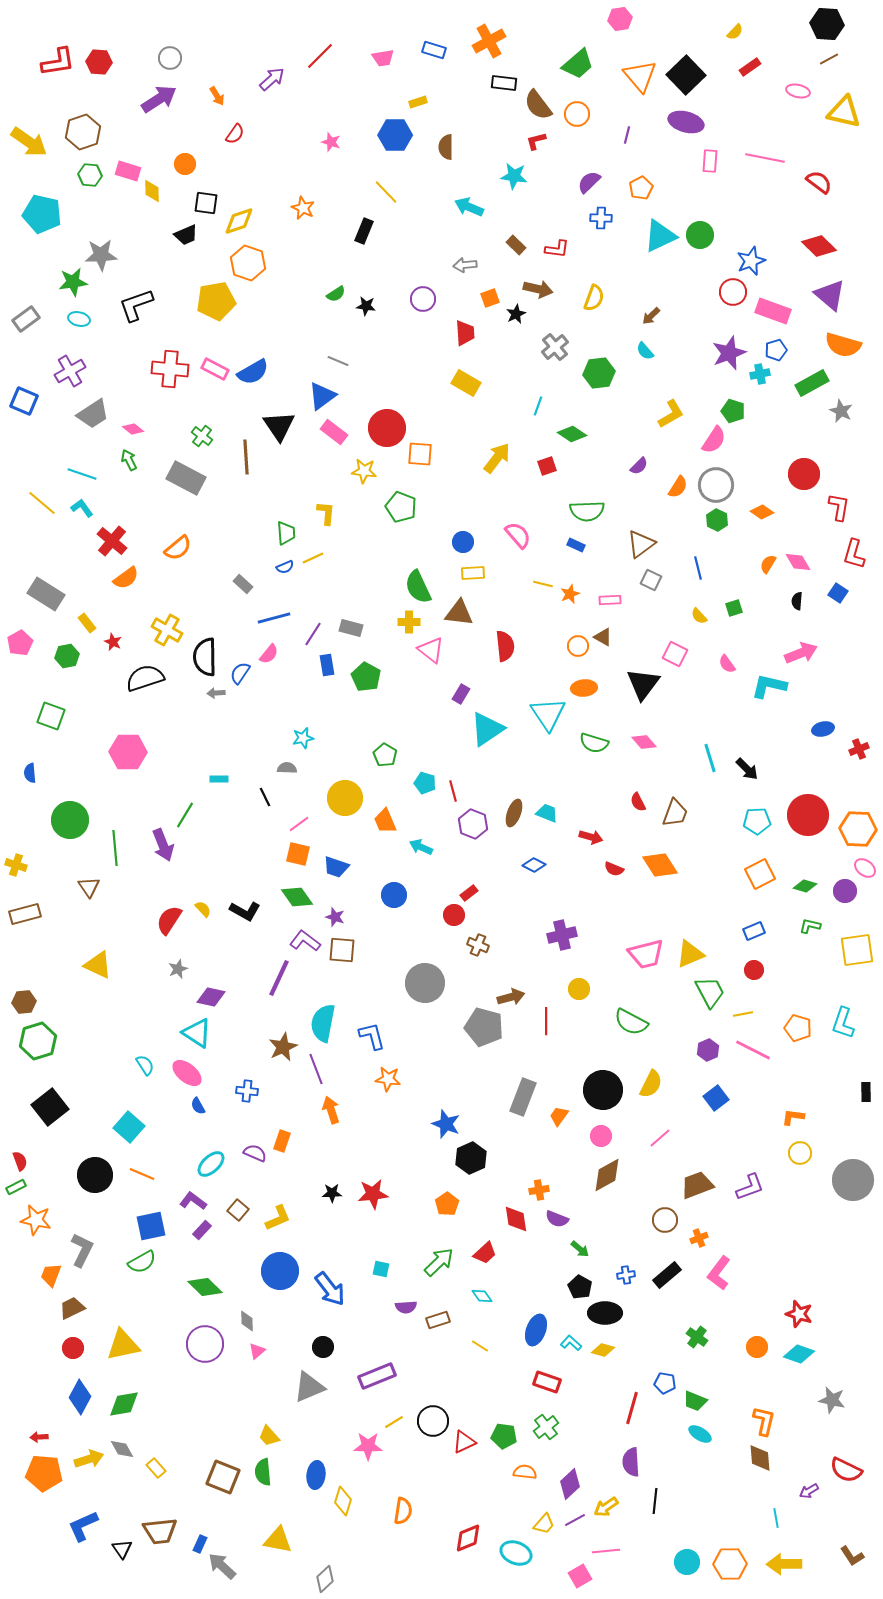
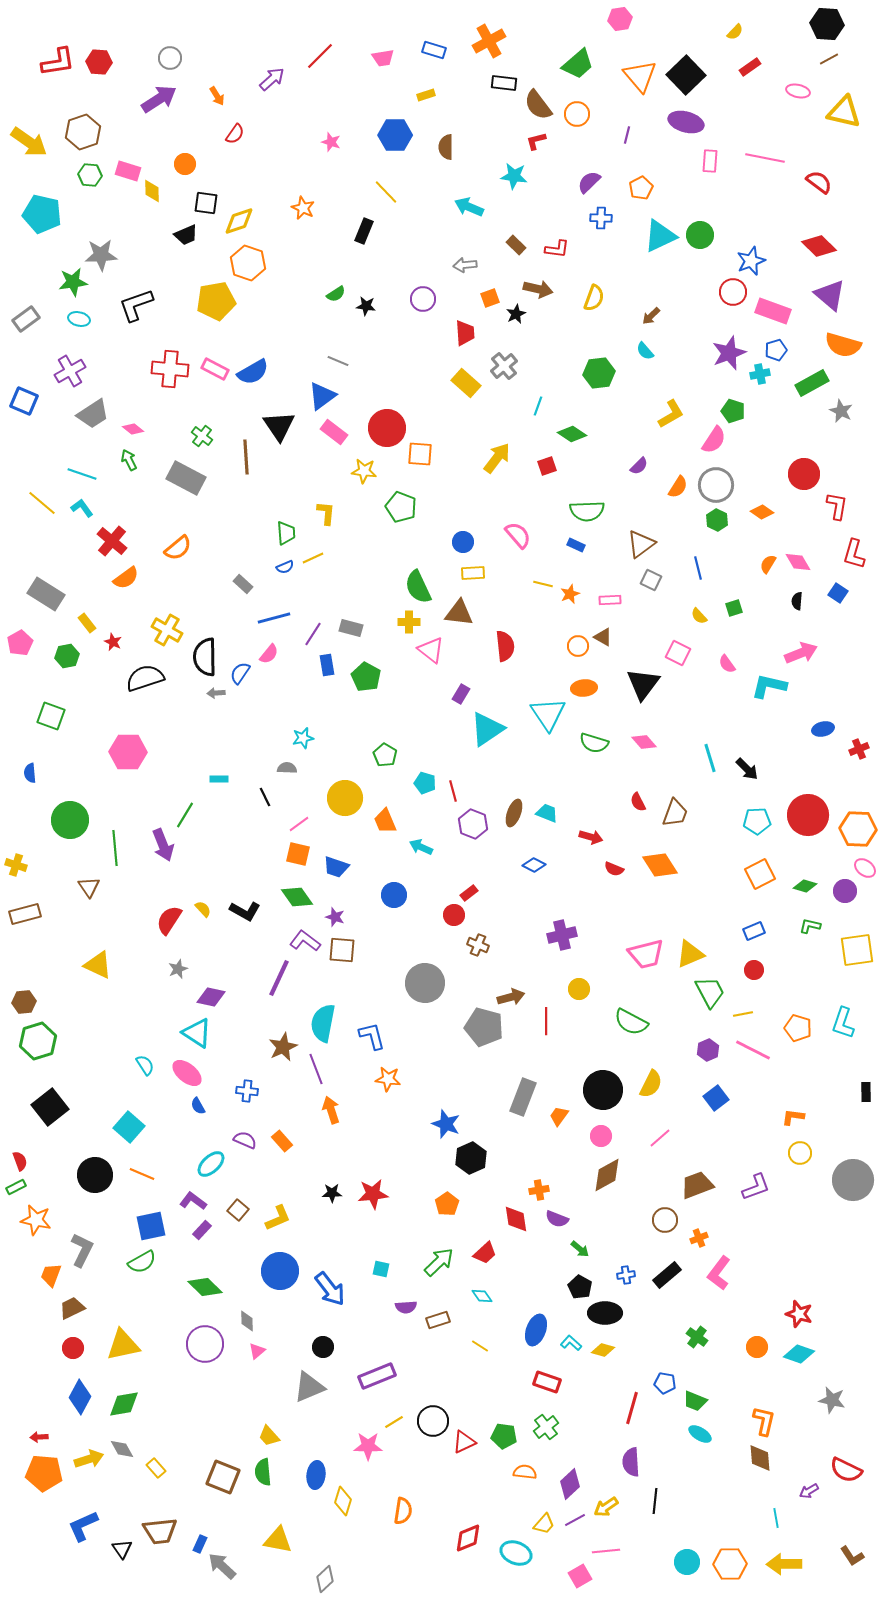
yellow rectangle at (418, 102): moved 8 px right, 7 px up
gray cross at (555, 347): moved 51 px left, 19 px down
yellow rectangle at (466, 383): rotated 12 degrees clockwise
red L-shape at (839, 507): moved 2 px left, 1 px up
pink square at (675, 654): moved 3 px right, 1 px up
orange rectangle at (282, 1141): rotated 60 degrees counterclockwise
purple semicircle at (255, 1153): moved 10 px left, 13 px up
purple L-shape at (750, 1187): moved 6 px right
